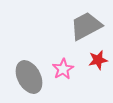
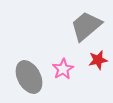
gray trapezoid: rotated 12 degrees counterclockwise
